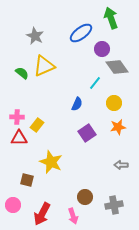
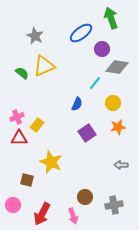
gray diamond: rotated 45 degrees counterclockwise
yellow circle: moved 1 px left
pink cross: rotated 24 degrees counterclockwise
